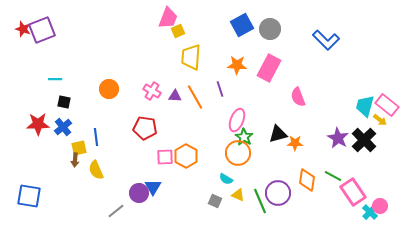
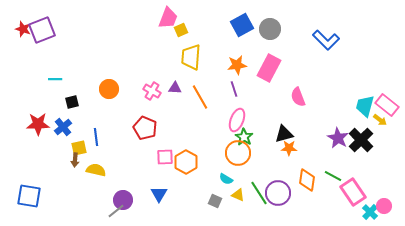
yellow square at (178, 31): moved 3 px right, 1 px up
orange star at (237, 65): rotated 12 degrees counterclockwise
purple line at (220, 89): moved 14 px right
purple triangle at (175, 96): moved 8 px up
orange line at (195, 97): moved 5 px right
black square at (64, 102): moved 8 px right; rotated 24 degrees counterclockwise
red pentagon at (145, 128): rotated 15 degrees clockwise
black triangle at (278, 134): moved 6 px right
black cross at (364, 140): moved 3 px left
orange star at (295, 143): moved 6 px left, 5 px down
orange hexagon at (186, 156): moved 6 px down
yellow semicircle at (96, 170): rotated 126 degrees clockwise
blue triangle at (153, 187): moved 6 px right, 7 px down
purple circle at (139, 193): moved 16 px left, 7 px down
green line at (260, 201): moved 1 px left, 8 px up; rotated 10 degrees counterclockwise
pink circle at (380, 206): moved 4 px right
